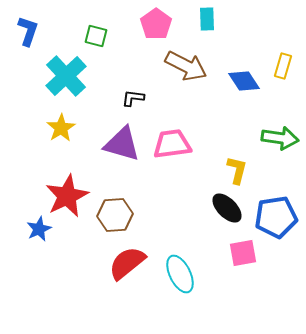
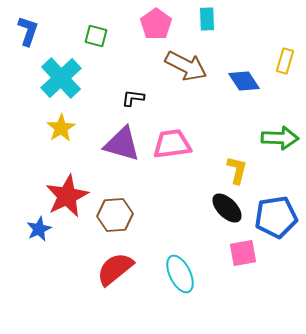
yellow rectangle: moved 2 px right, 5 px up
cyan cross: moved 5 px left, 2 px down
green arrow: rotated 6 degrees counterclockwise
red semicircle: moved 12 px left, 6 px down
